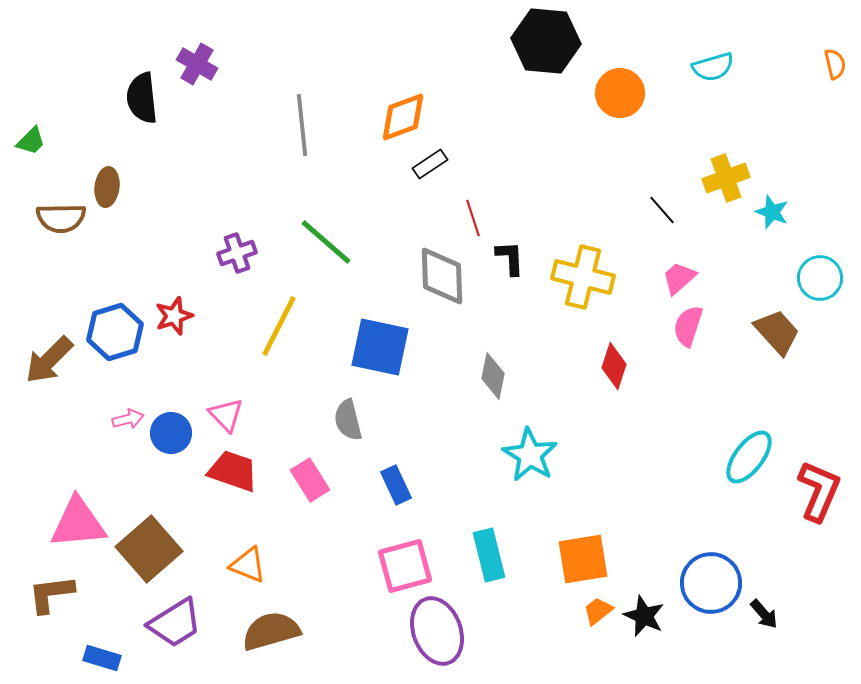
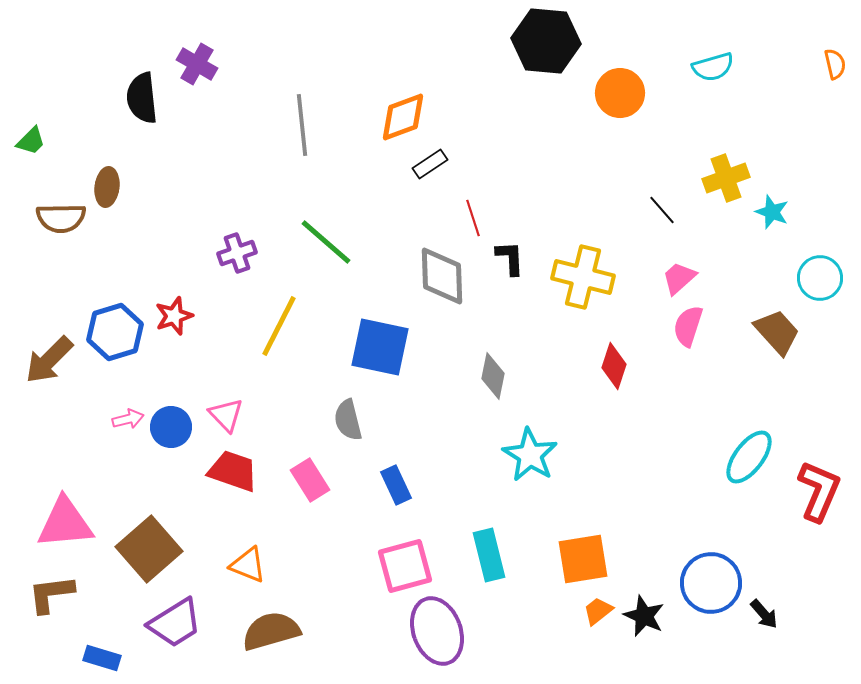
blue circle at (171, 433): moved 6 px up
pink triangle at (78, 523): moved 13 px left
